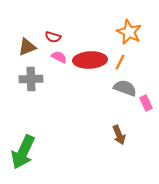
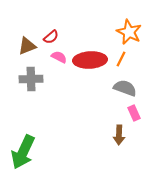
red semicircle: moved 2 px left; rotated 56 degrees counterclockwise
brown triangle: moved 1 px up
orange line: moved 1 px right, 3 px up
pink rectangle: moved 12 px left, 10 px down
brown arrow: rotated 24 degrees clockwise
